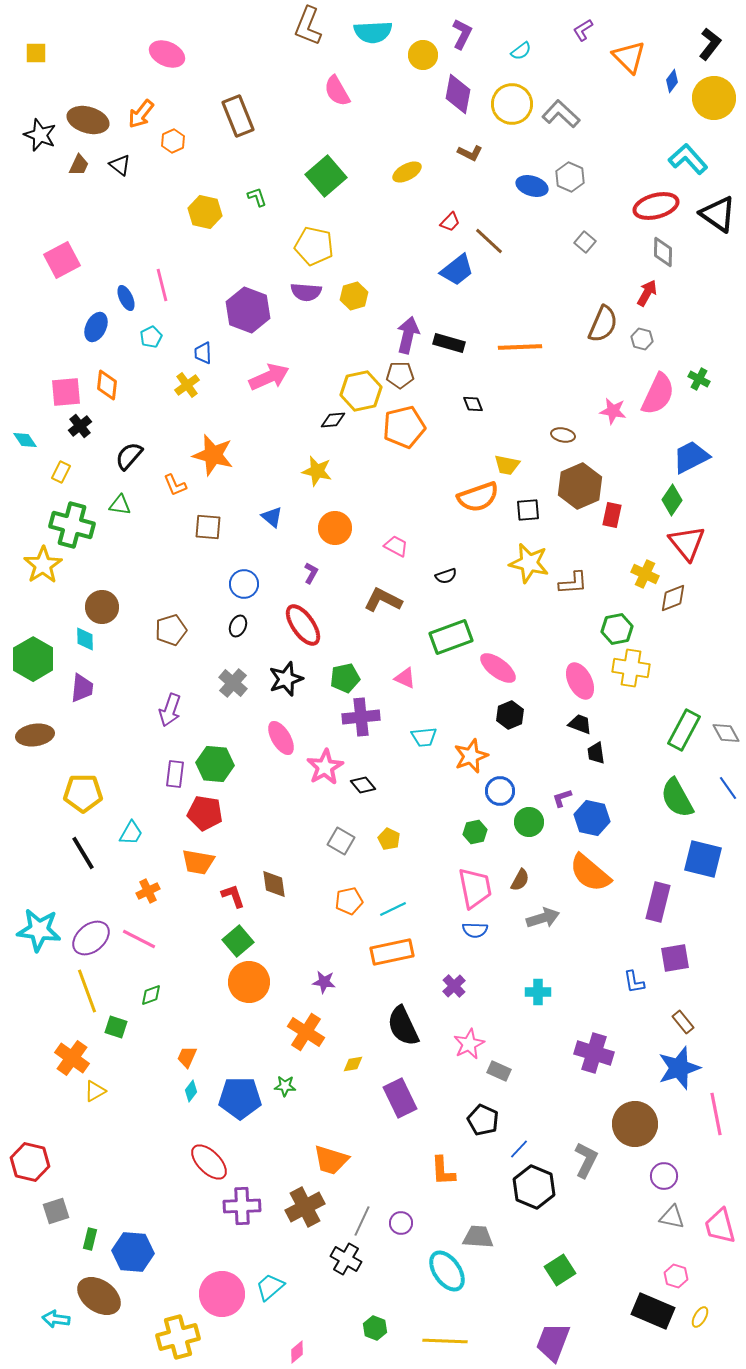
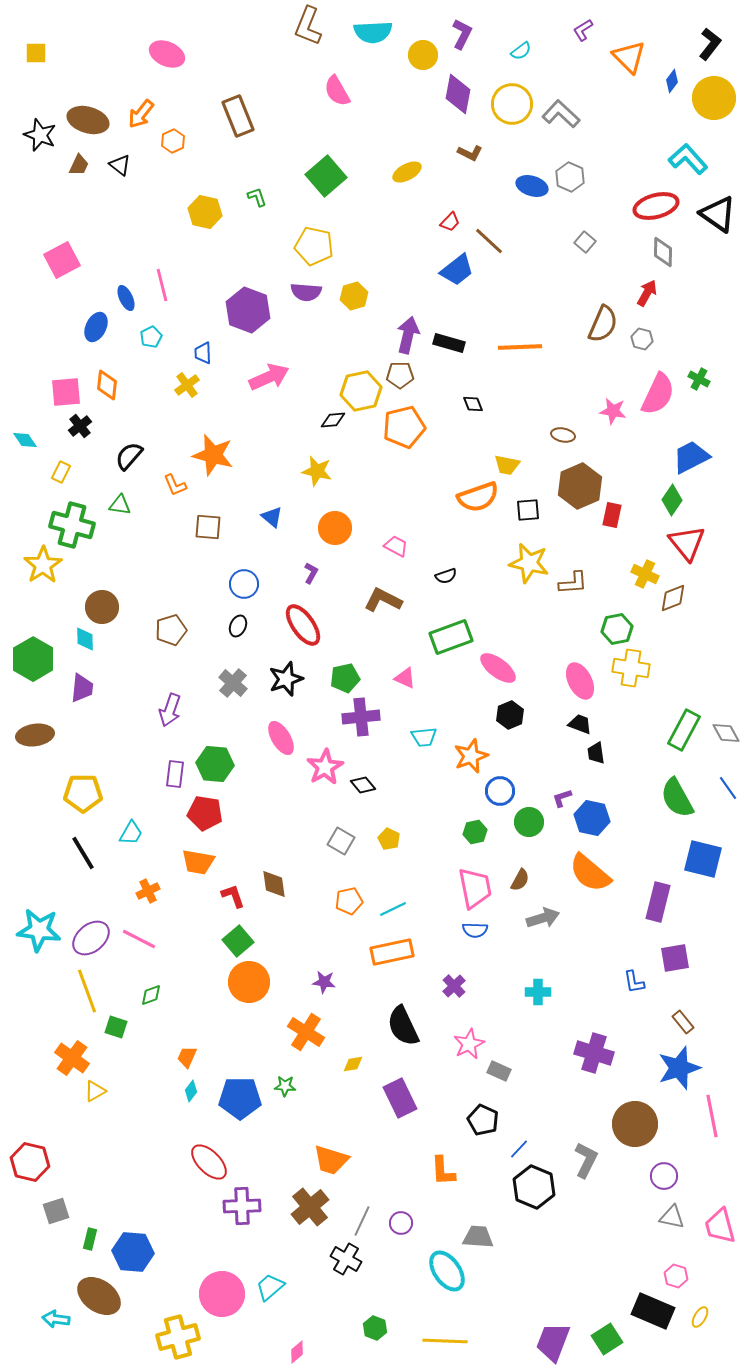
pink line at (716, 1114): moved 4 px left, 2 px down
brown cross at (305, 1207): moved 5 px right; rotated 12 degrees counterclockwise
green square at (560, 1270): moved 47 px right, 69 px down
